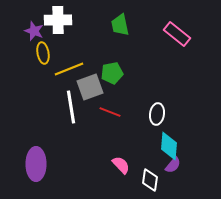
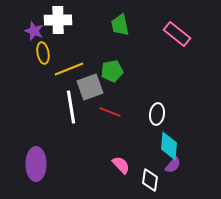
green pentagon: moved 2 px up
